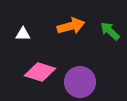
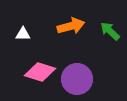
purple circle: moved 3 px left, 3 px up
